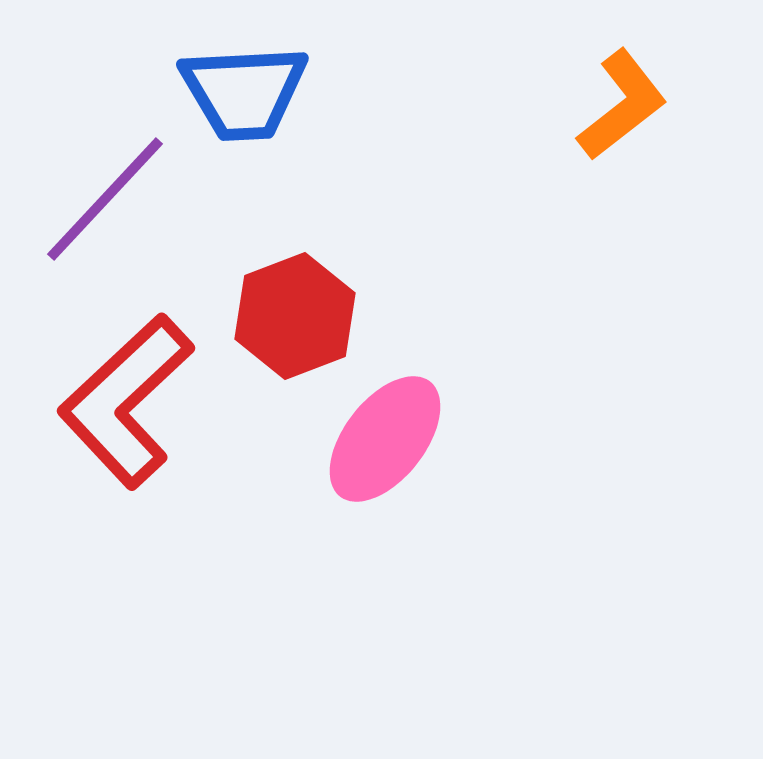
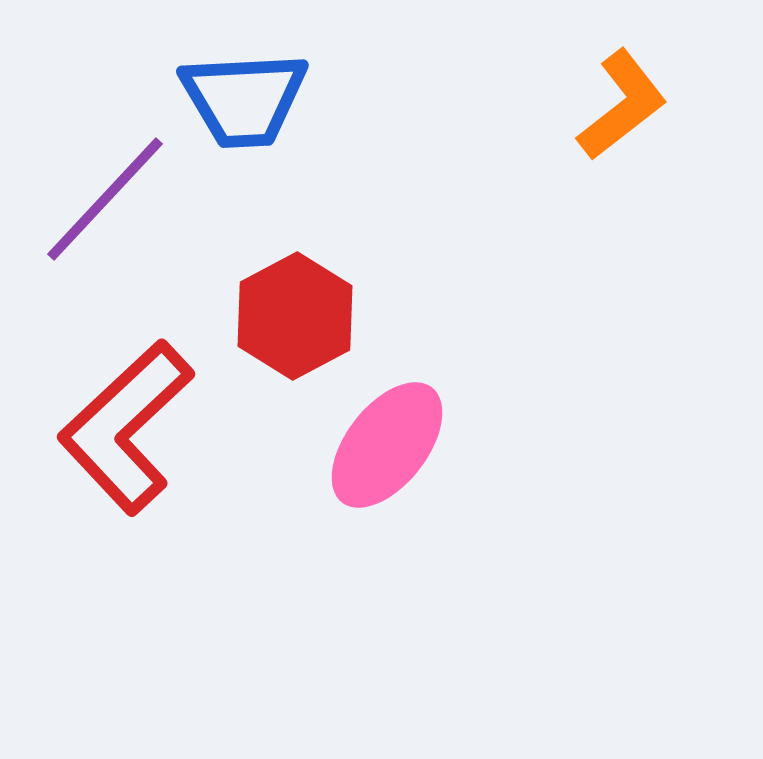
blue trapezoid: moved 7 px down
red hexagon: rotated 7 degrees counterclockwise
red L-shape: moved 26 px down
pink ellipse: moved 2 px right, 6 px down
